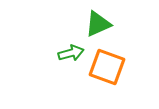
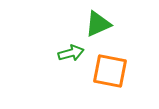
orange square: moved 3 px right, 4 px down; rotated 9 degrees counterclockwise
